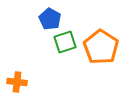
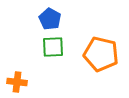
green square: moved 12 px left, 5 px down; rotated 15 degrees clockwise
orange pentagon: moved 7 px down; rotated 20 degrees counterclockwise
